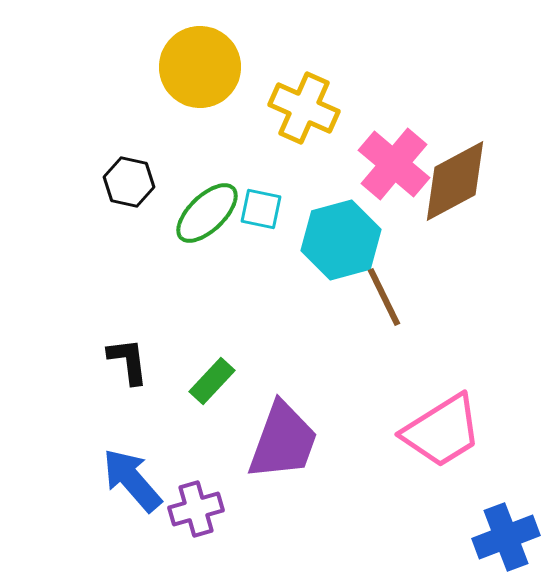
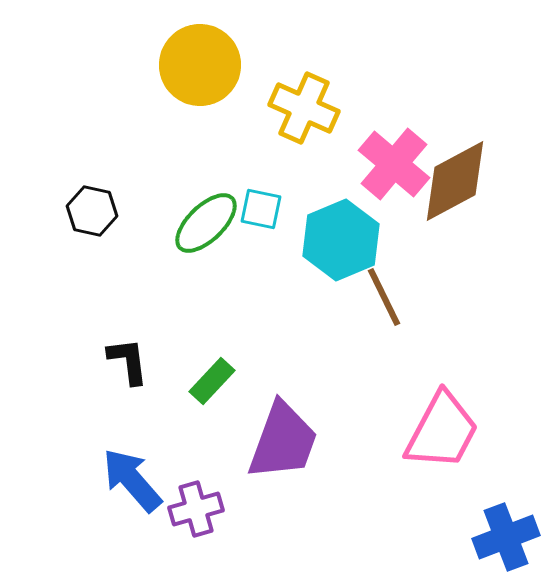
yellow circle: moved 2 px up
black hexagon: moved 37 px left, 29 px down
green ellipse: moved 1 px left, 10 px down
cyan hexagon: rotated 8 degrees counterclockwise
pink trapezoid: rotated 30 degrees counterclockwise
